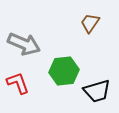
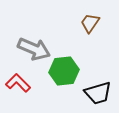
gray arrow: moved 10 px right, 5 px down
red L-shape: rotated 25 degrees counterclockwise
black trapezoid: moved 1 px right, 2 px down
